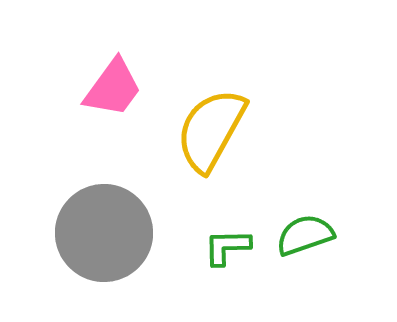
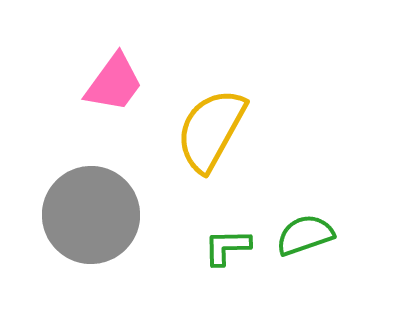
pink trapezoid: moved 1 px right, 5 px up
gray circle: moved 13 px left, 18 px up
